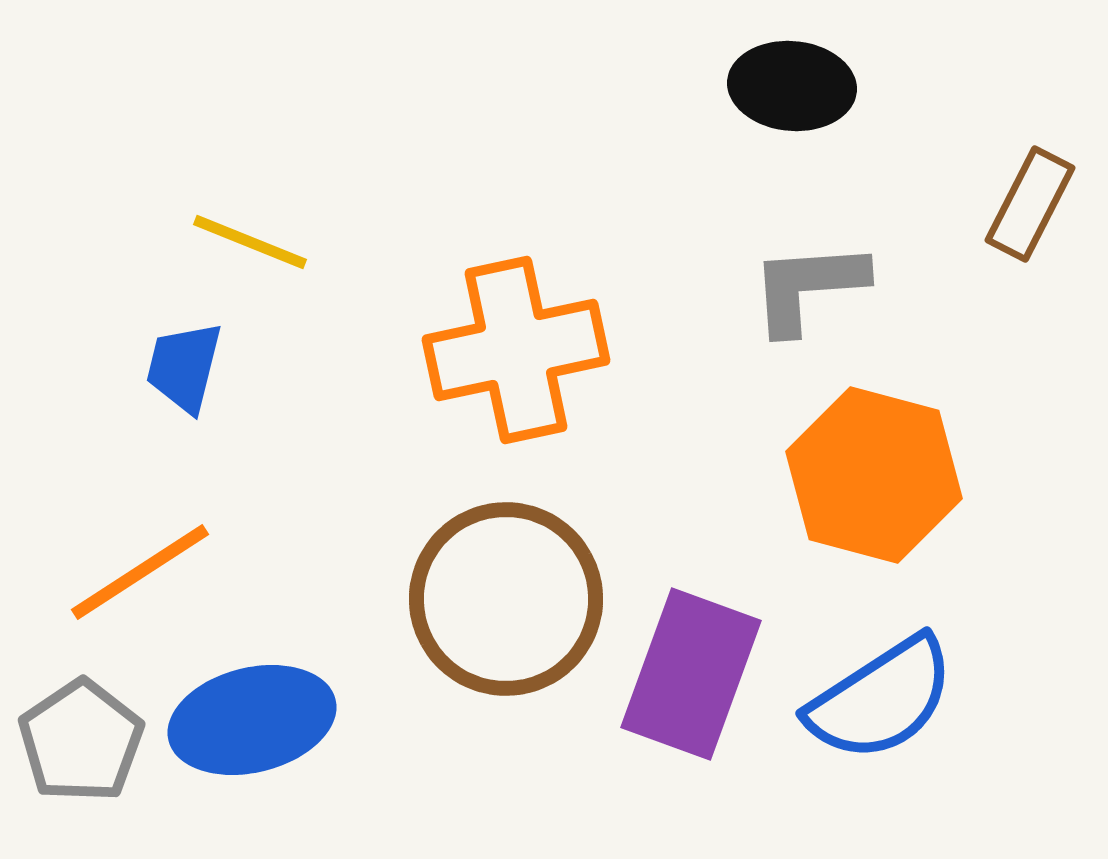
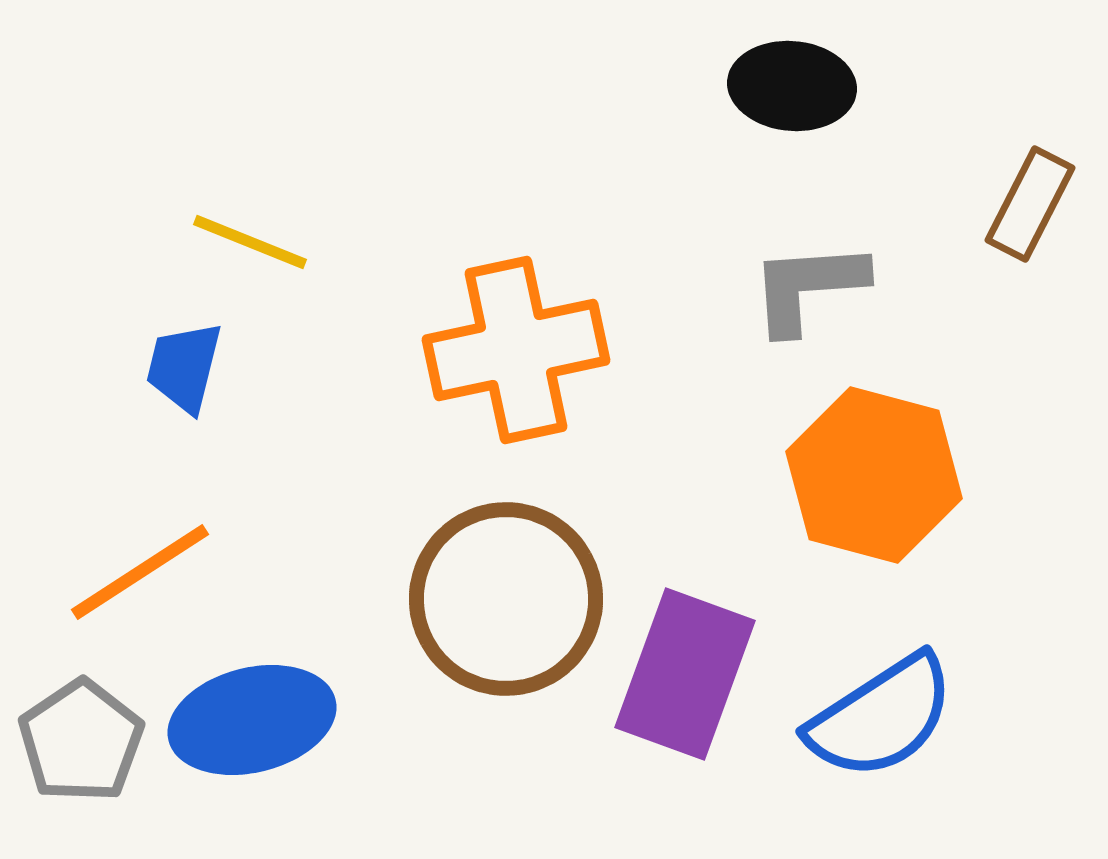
purple rectangle: moved 6 px left
blue semicircle: moved 18 px down
